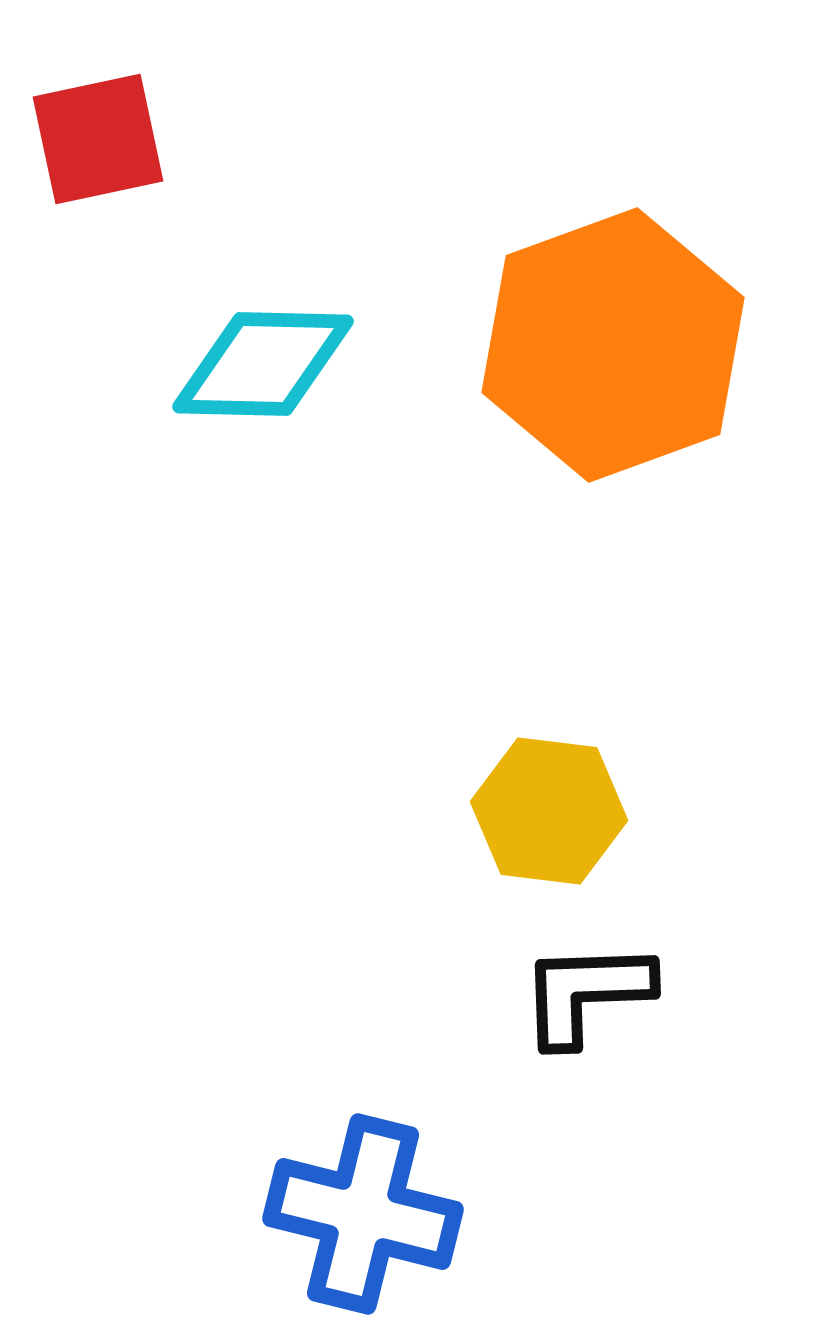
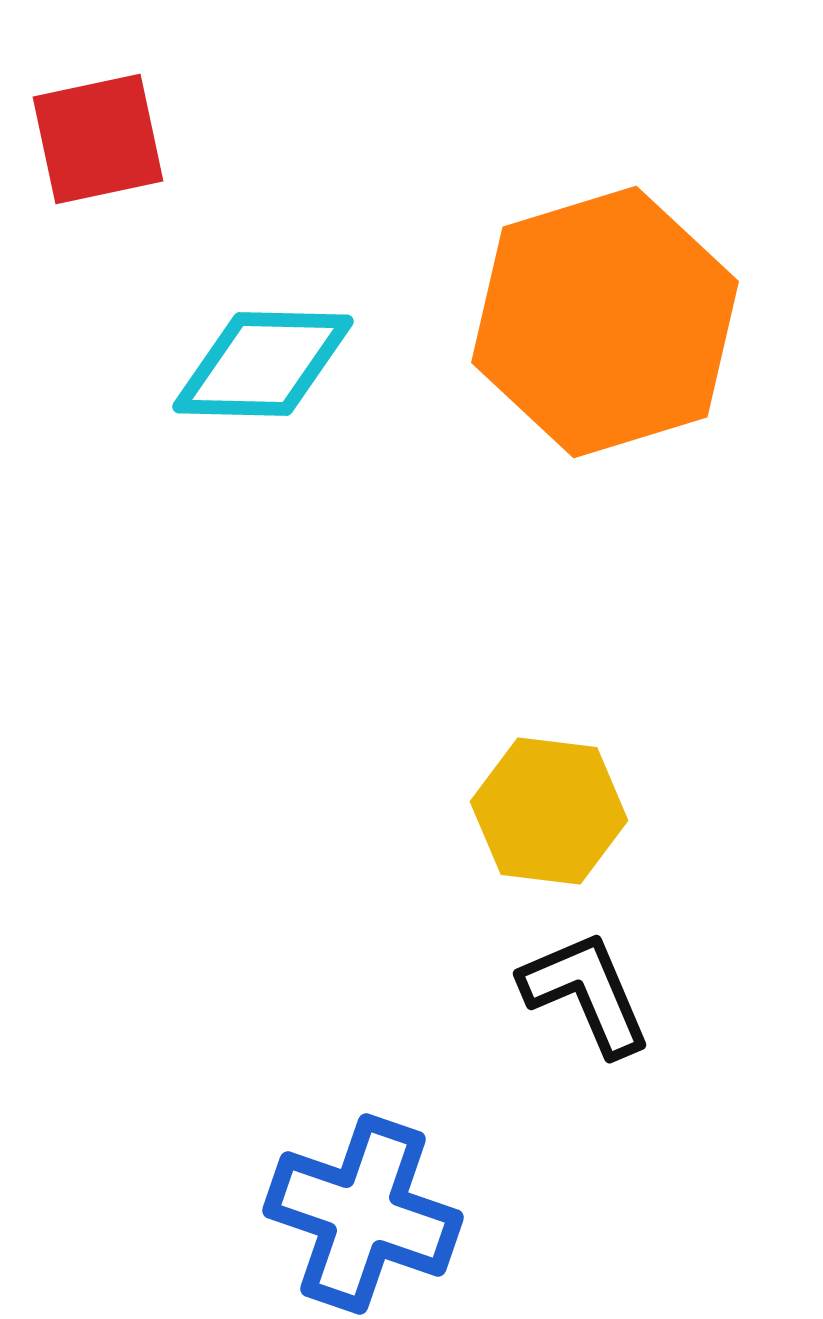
orange hexagon: moved 8 px left, 23 px up; rotated 3 degrees clockwise
black L-shape: rotated 69 degrees clockwise
blue cross: rotated 5 degrees clockwise
